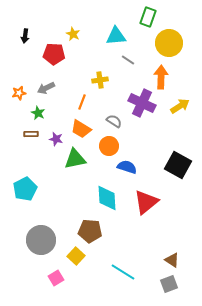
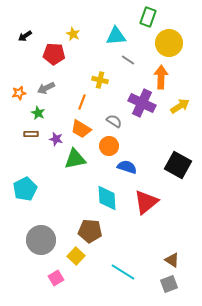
black arrow: rotated 48 degrees clockwise
yellow cross: rotated 21 degrees clockwise
